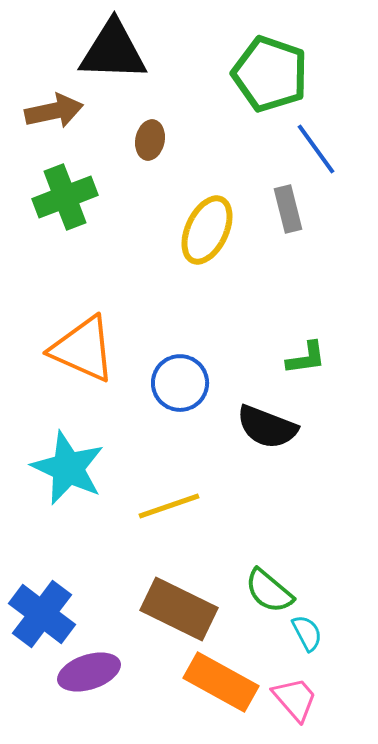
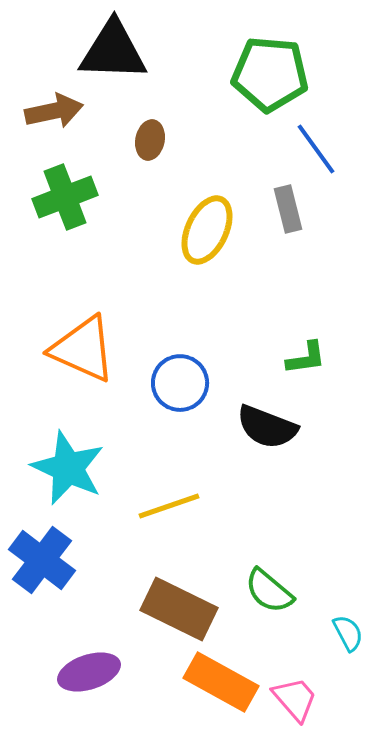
green pentagon: rotated 14 degrees counterclockwise
blue cross: moved 54 px up
cyan semicircle: moved 41 px right
